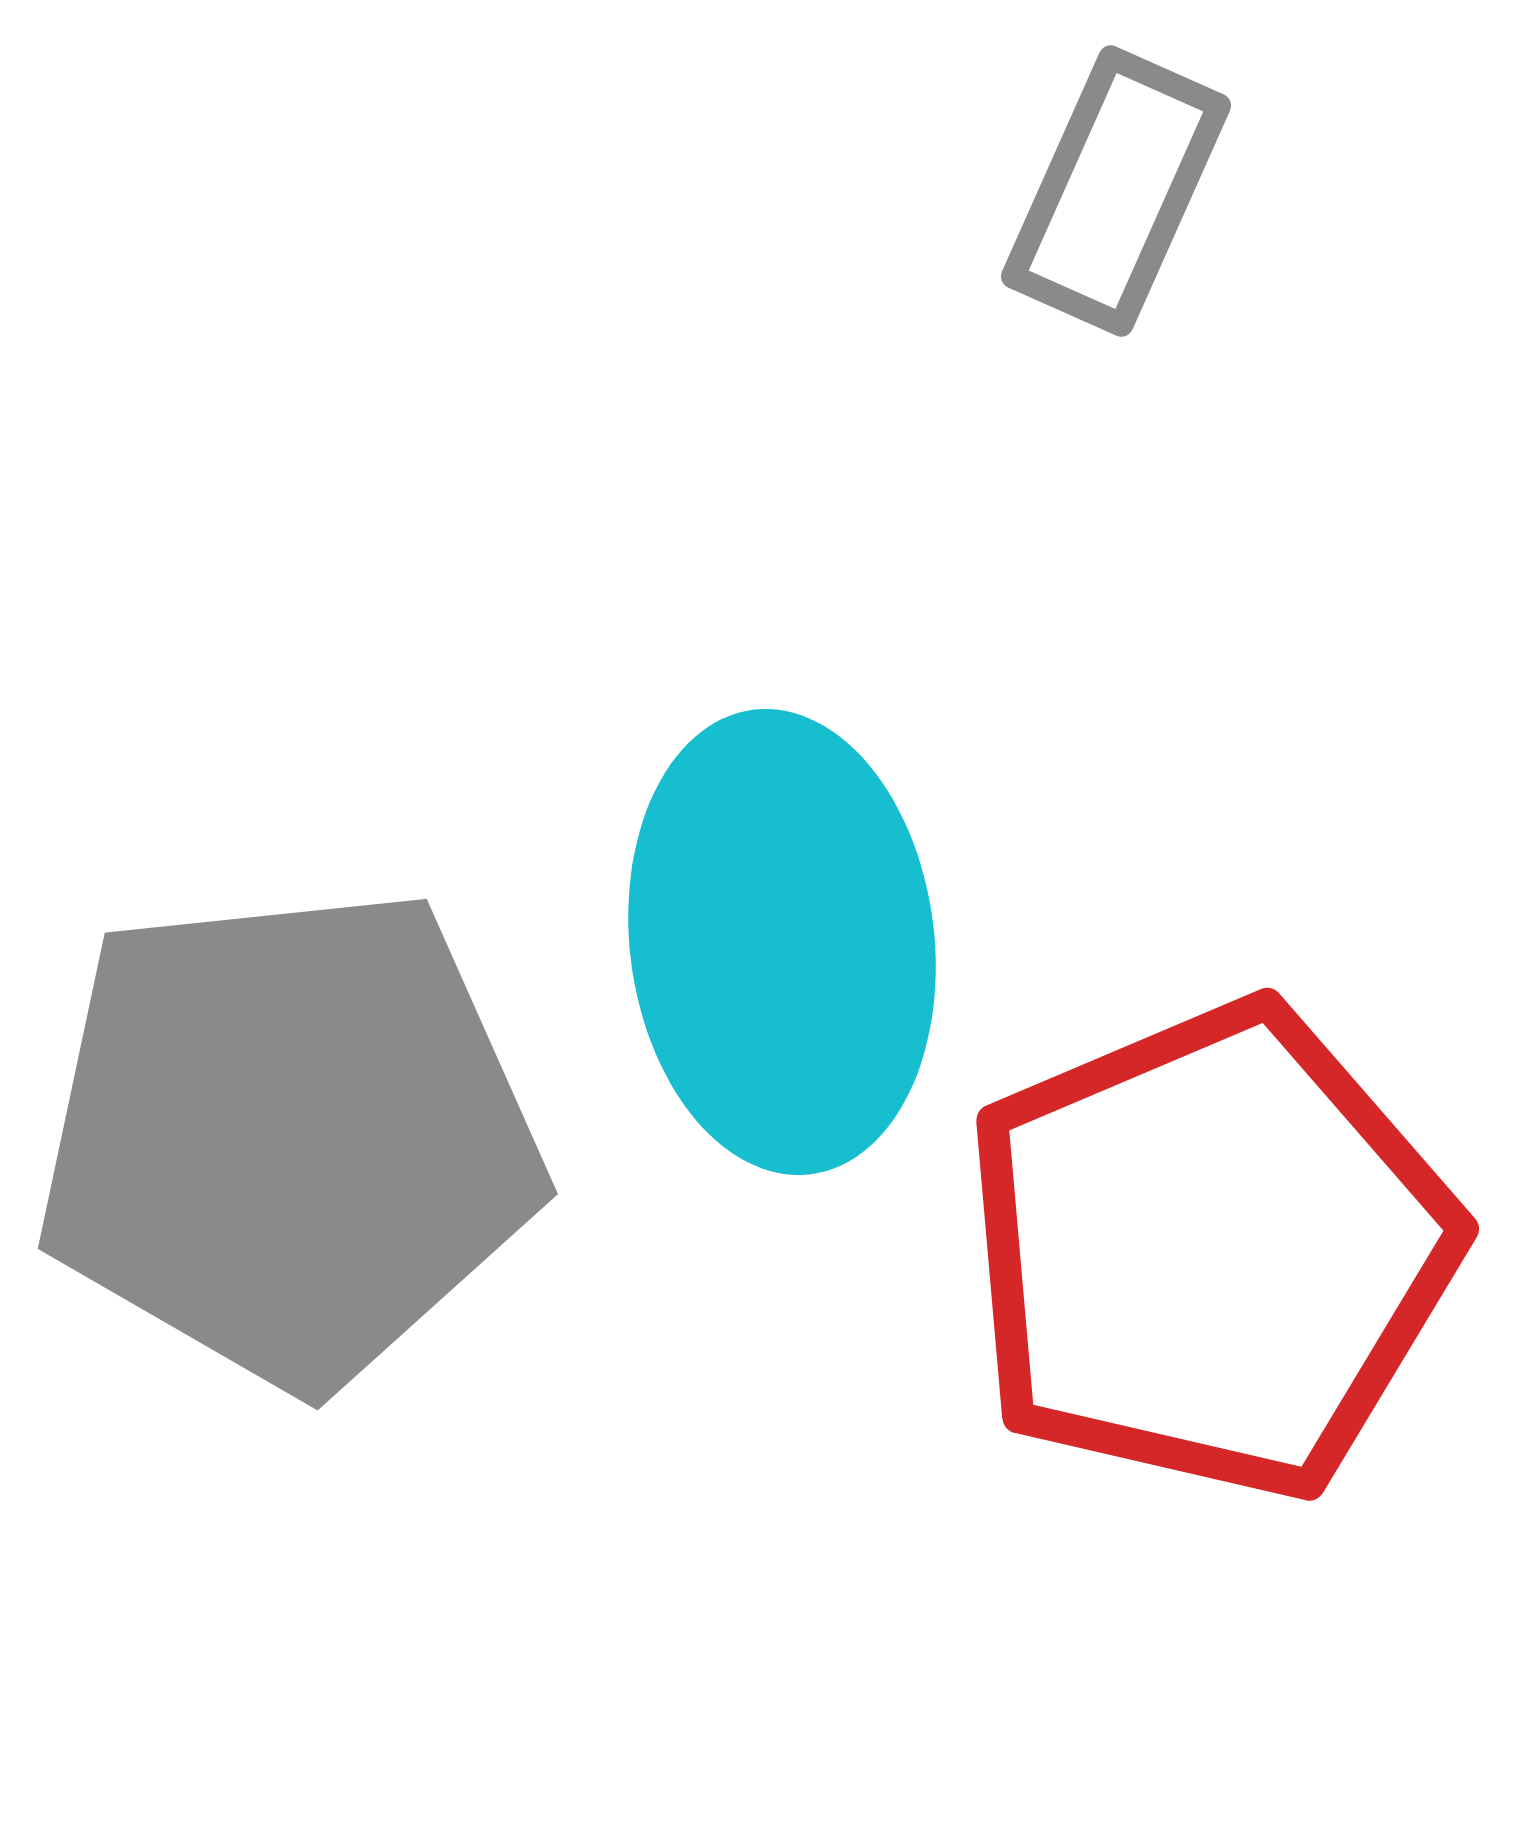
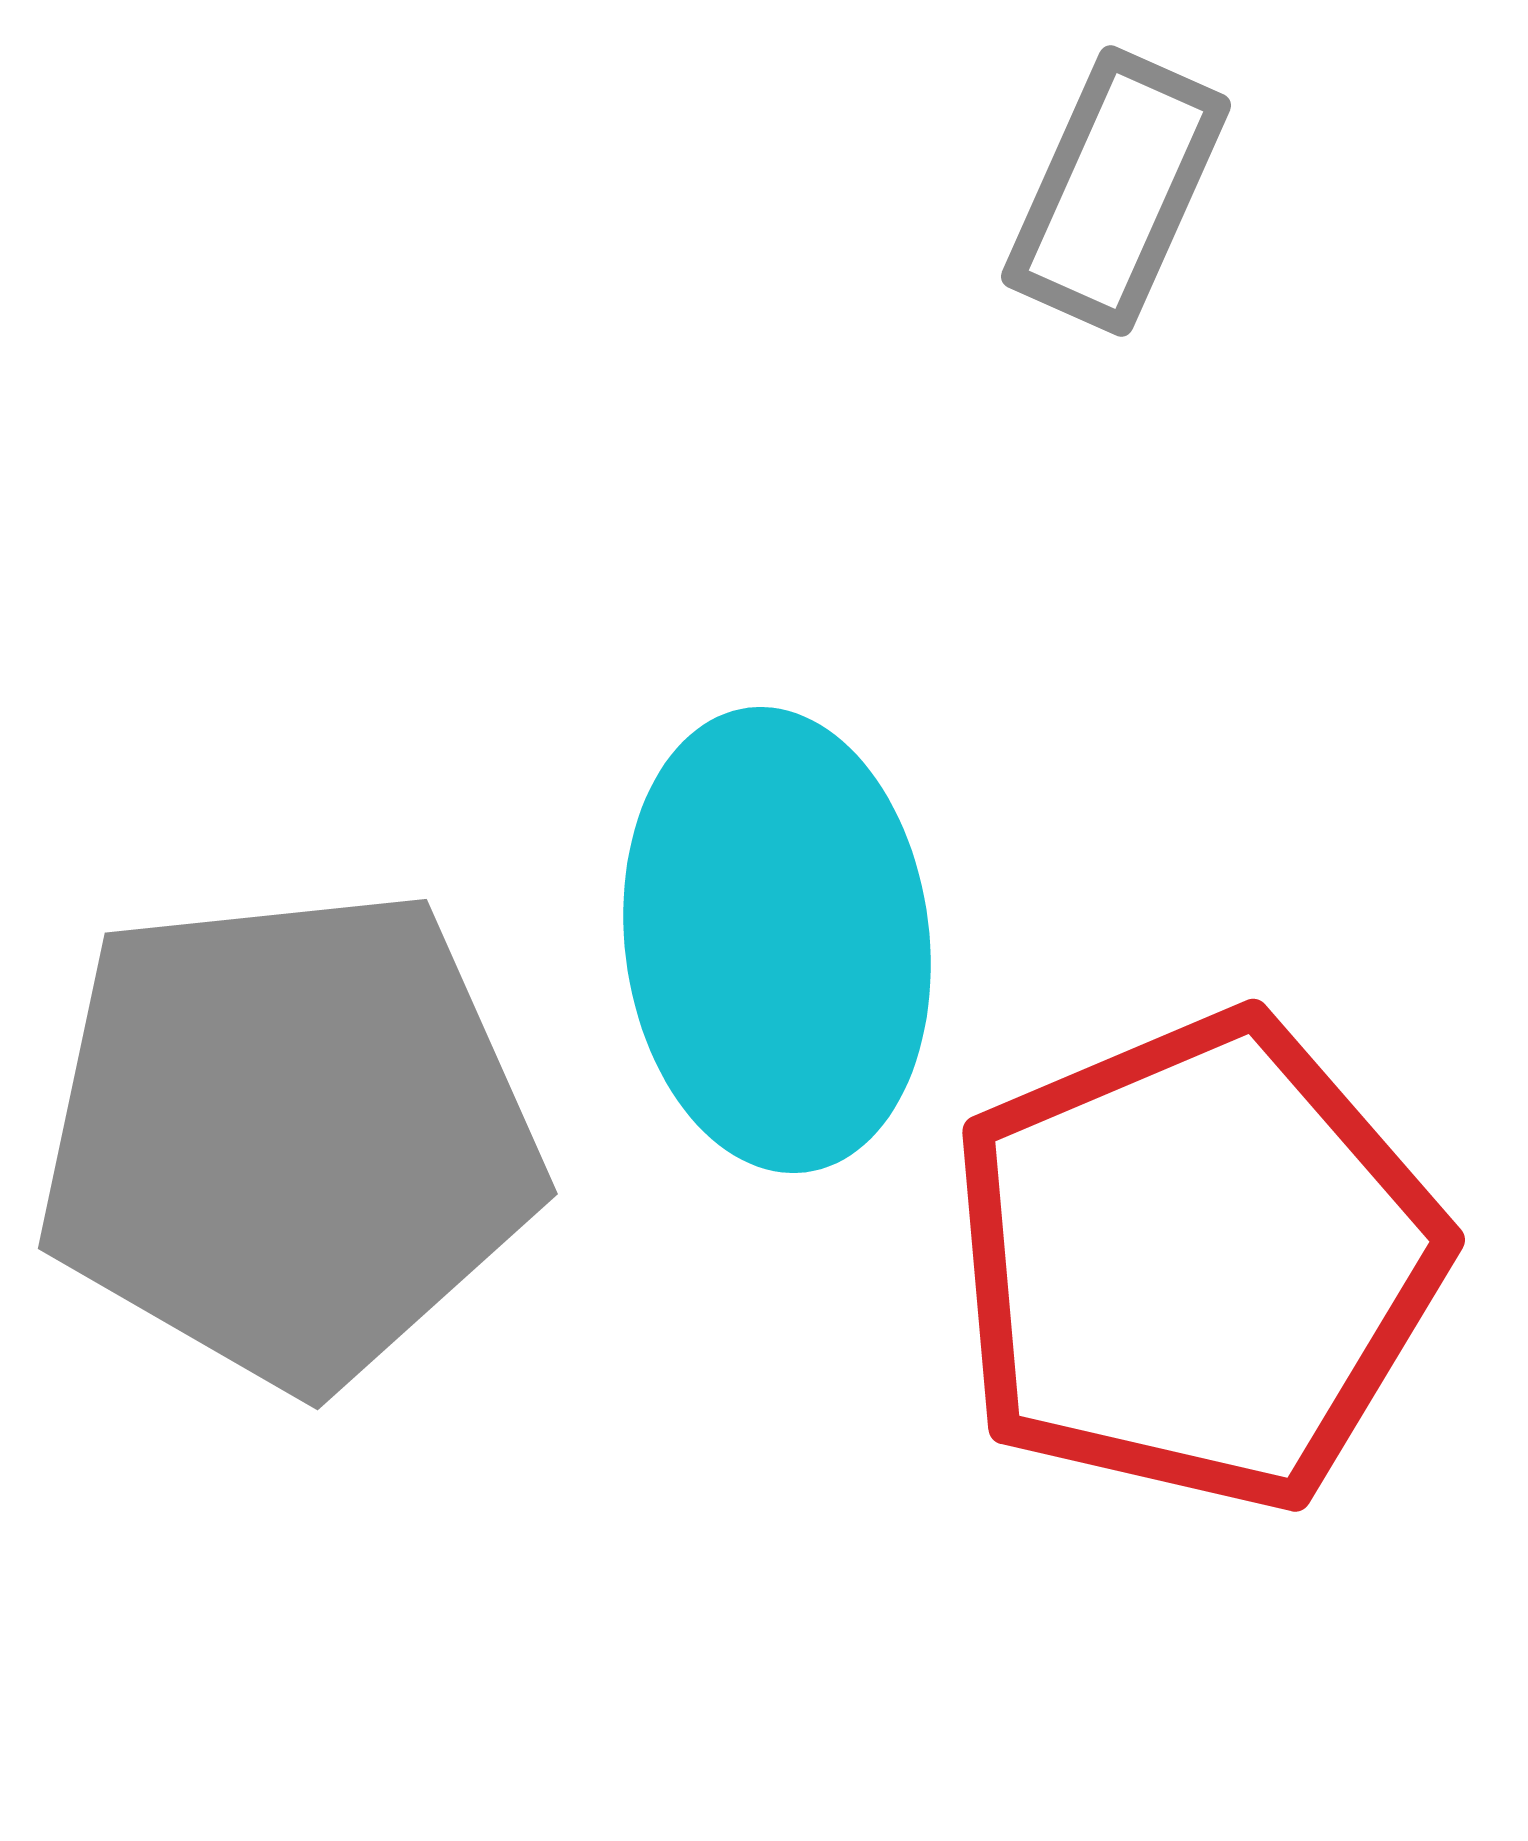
cyan ellipse: moved 5 px left, 2 px up
red pentagon: moved 14 px left, 11 px down
